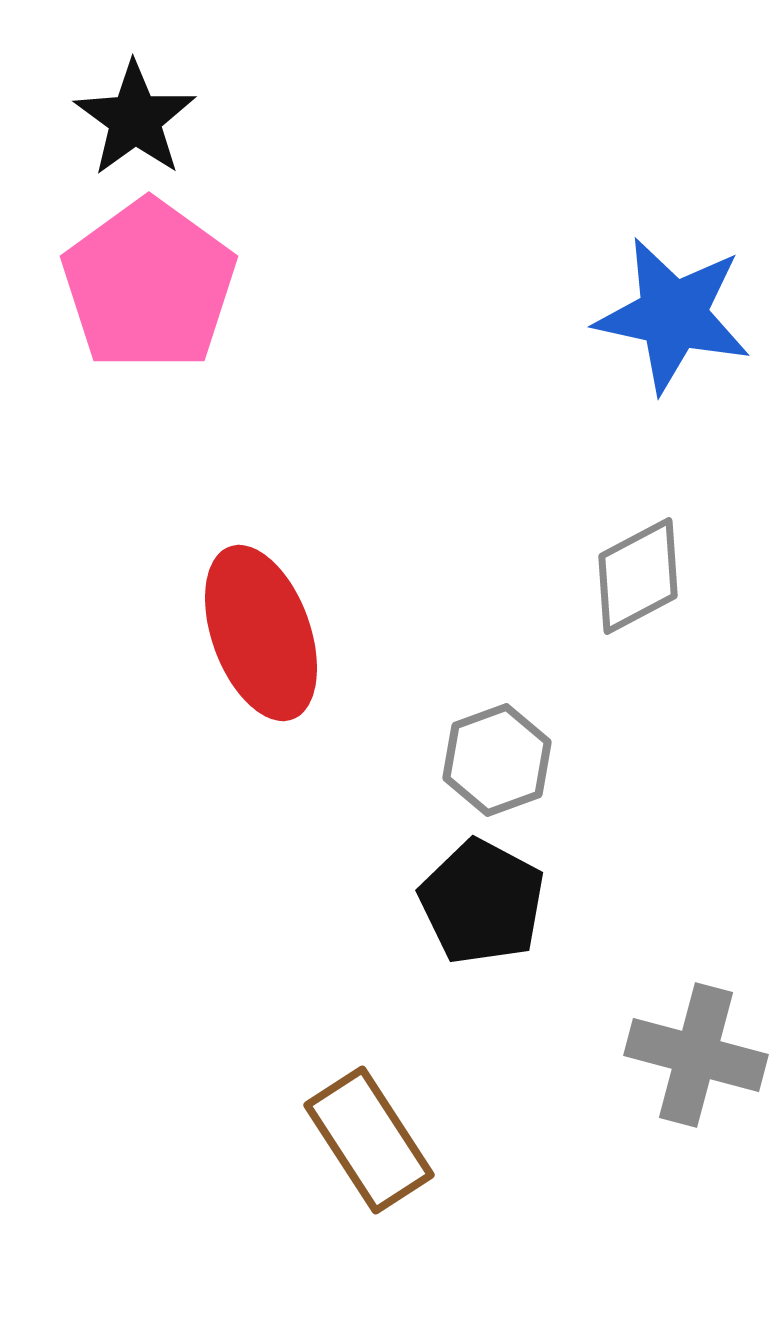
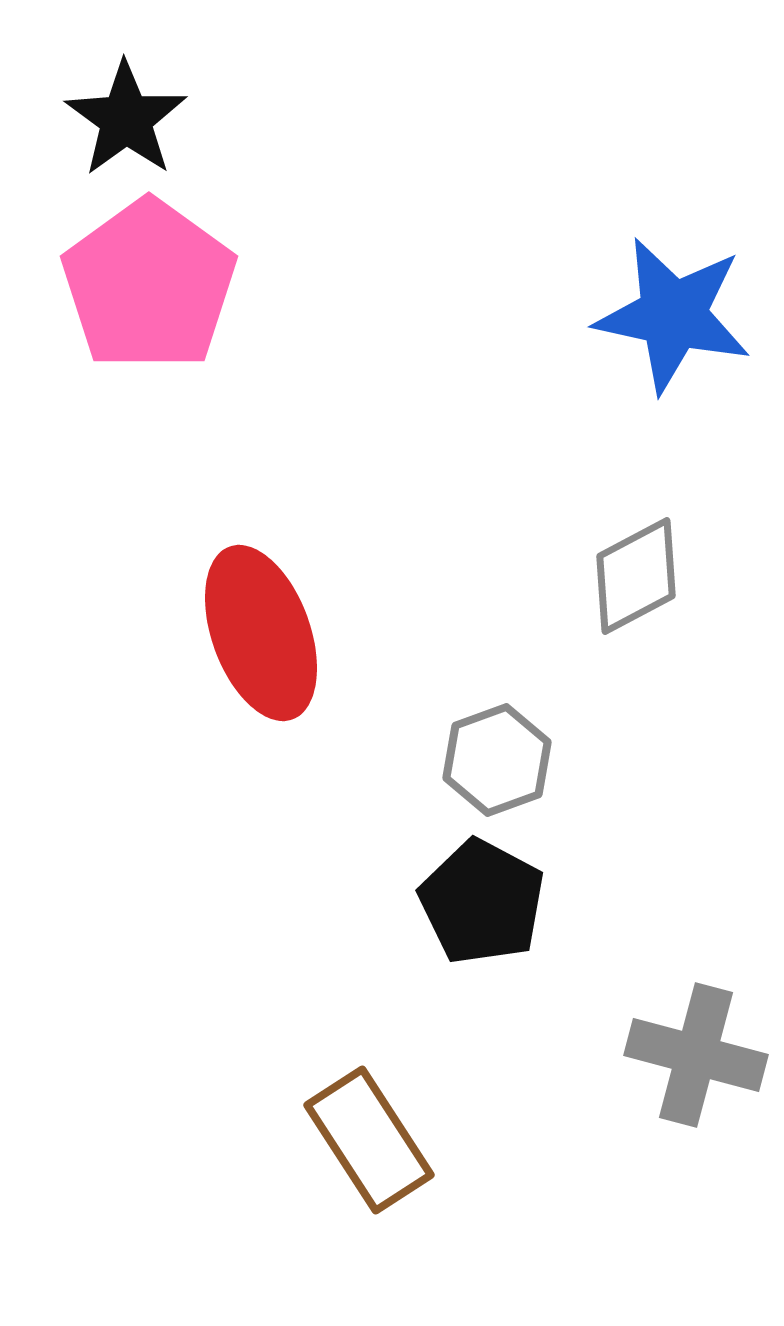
black star: moved 9 px left
gray diamond: moved 2 px left
